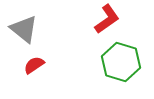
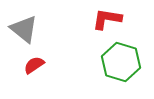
red L-shape: rotated 136 degrees counterclockwise
